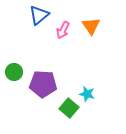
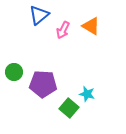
orange triangle: rotated 24 degrees counterclockwise
